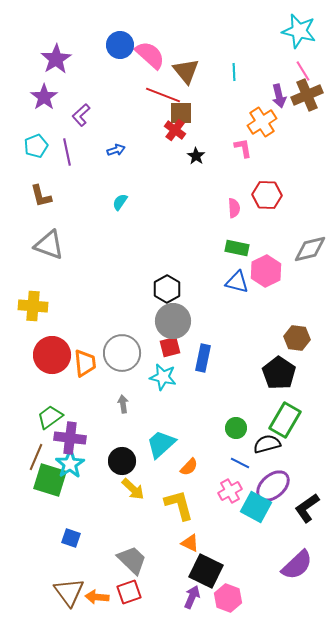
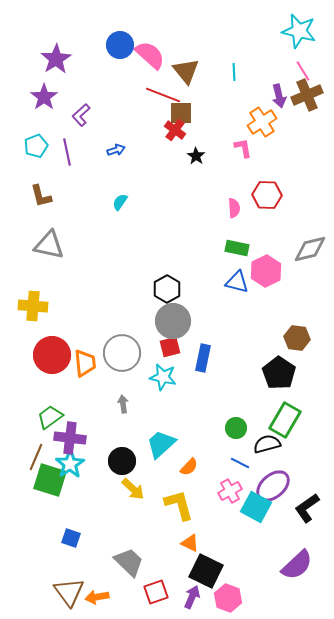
gray triangle at (49, 245): rotated 8 degrees counterclockwise
gray trapezoid at (132, 560): moved 3 px left, 2 px down
red square at (129, 592): moved 27 px right
orange arrow at (97, 597): rotated 15 degrees counterclockwise
